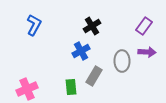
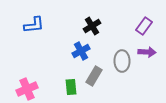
blue L-shape: rotated 55 degrees clockwise
